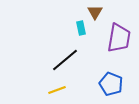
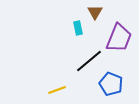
cyan rectangle: moved 3 px left
purple trapezoid: rotated 12 degrees clockwise
black line: moved 24 px right, 1 px down
